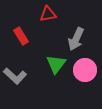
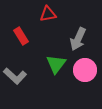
gray arrow: moved 2 px right
